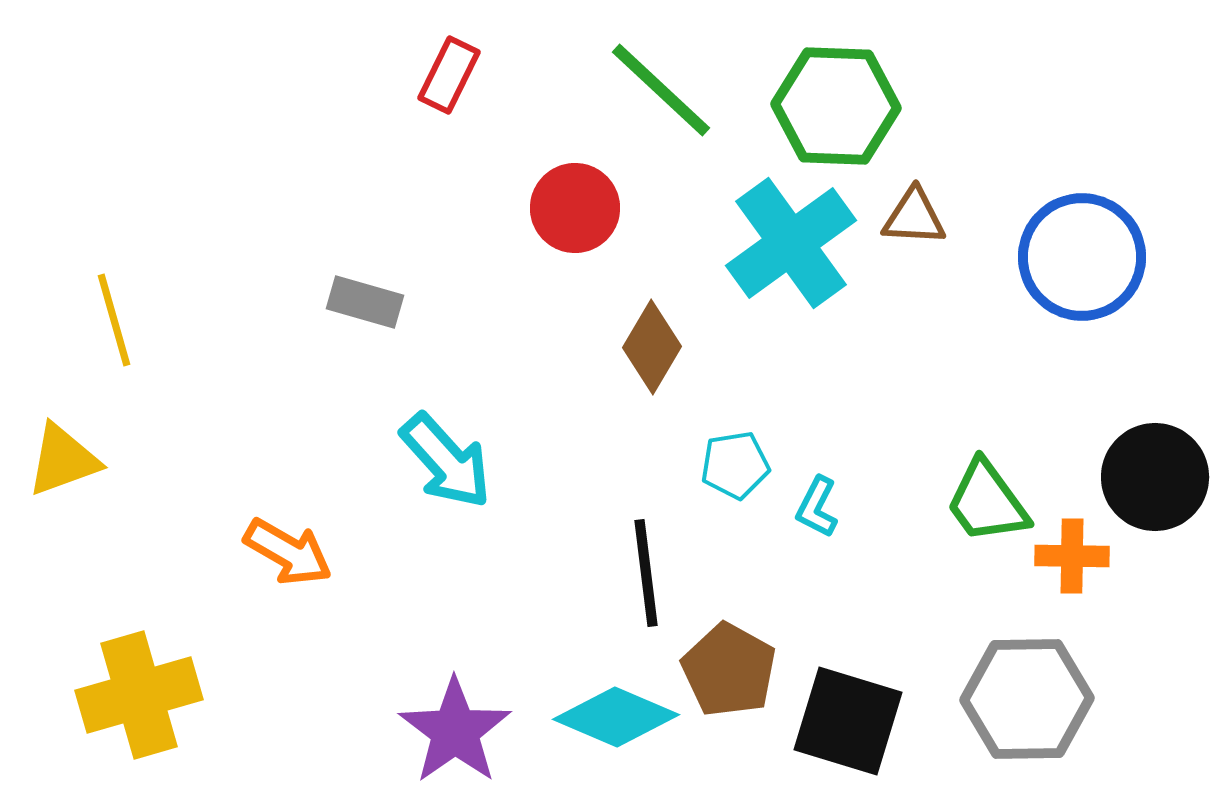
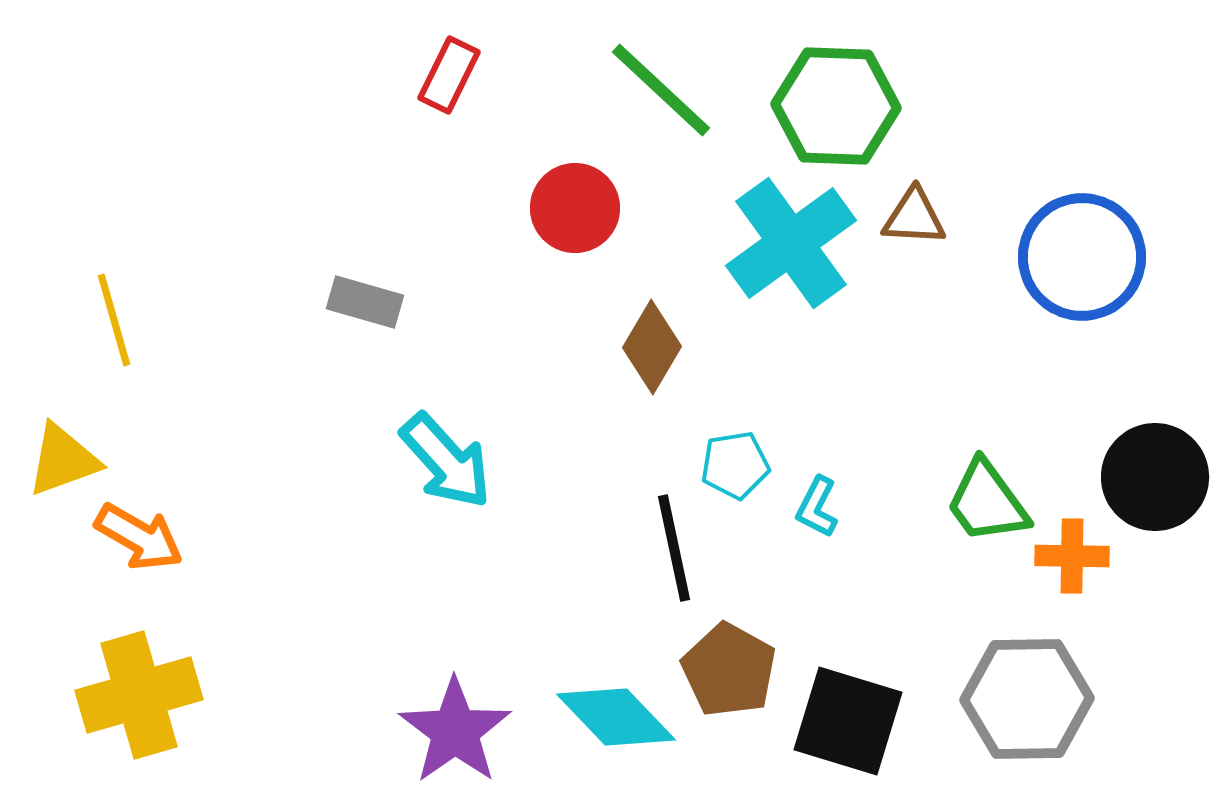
orange arrow: moved 149 px left, 15 px up
black line: moved 28 px right, 25 px up; rotated 5 degrees counterclockwise
cyan diamond: rotated 23 degrees clockwise
